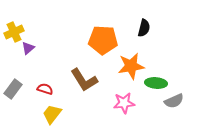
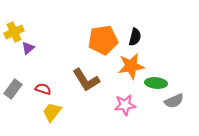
black semicircle: moved 9 px left, 9 px down
orange pentagon: rotated 12 degrees counterclockwise
brown L-shape: moved 2 px right
red semicircle: moved 2 px left
pink star: moved 1 px right, 2 px down
yellow trapezoid: moved 2 px up
